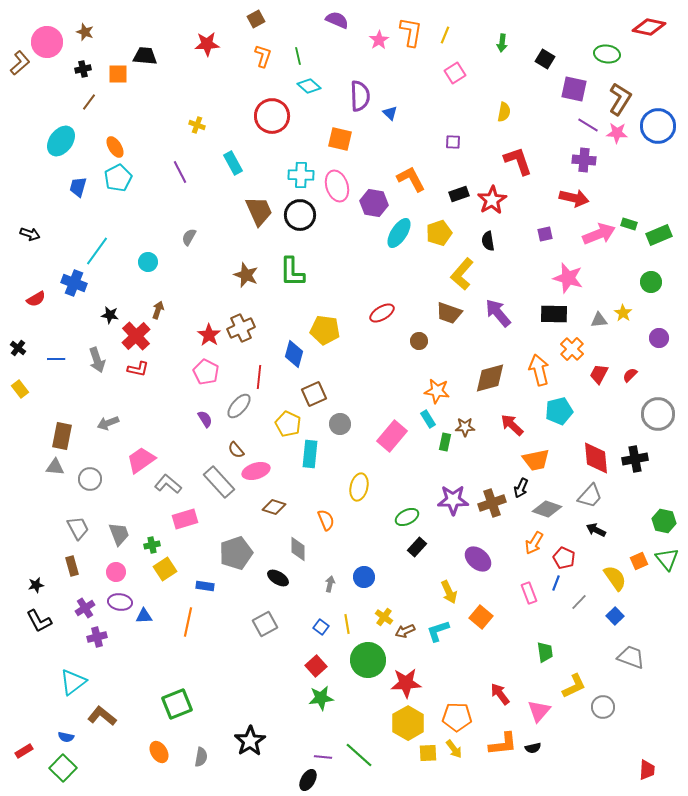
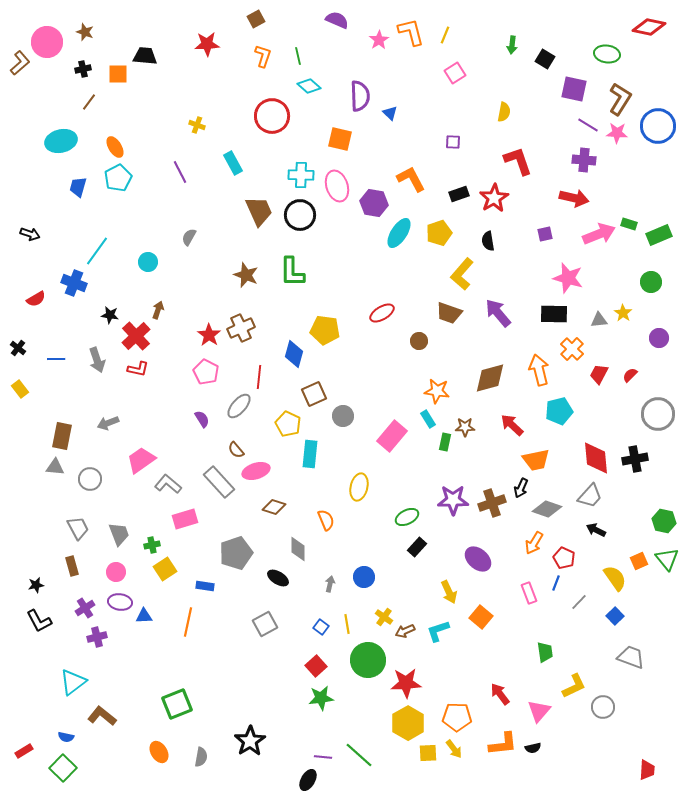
orange L-shape at (411, 32): rotated 24 degrees counterclockwise
green arrow at (502, 43): moved 10 px right, 2 px down
cyan ellipse at (61, 141): rotated 40 degrees clockwise
red star at (492, 200): moved 2 px right, 2 px up
purple semicircle at (205, 419): moved 3 px left
gray circle at (340, 424): moved 3 px right, 8 px up
